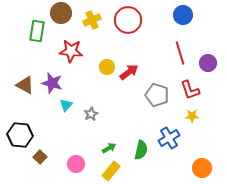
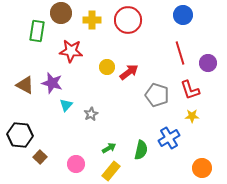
yellow cross: rotated 24 degrees clockwise
